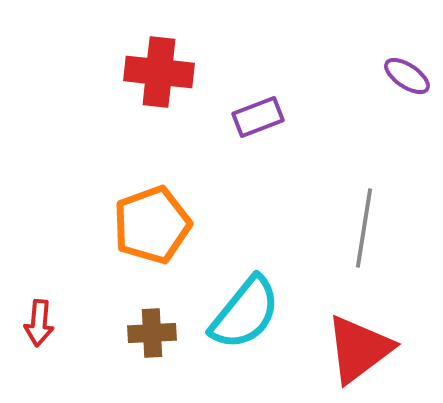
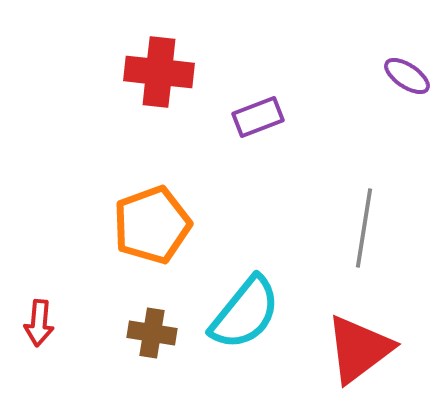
brown cross: rotated 12 degrees clockwise
